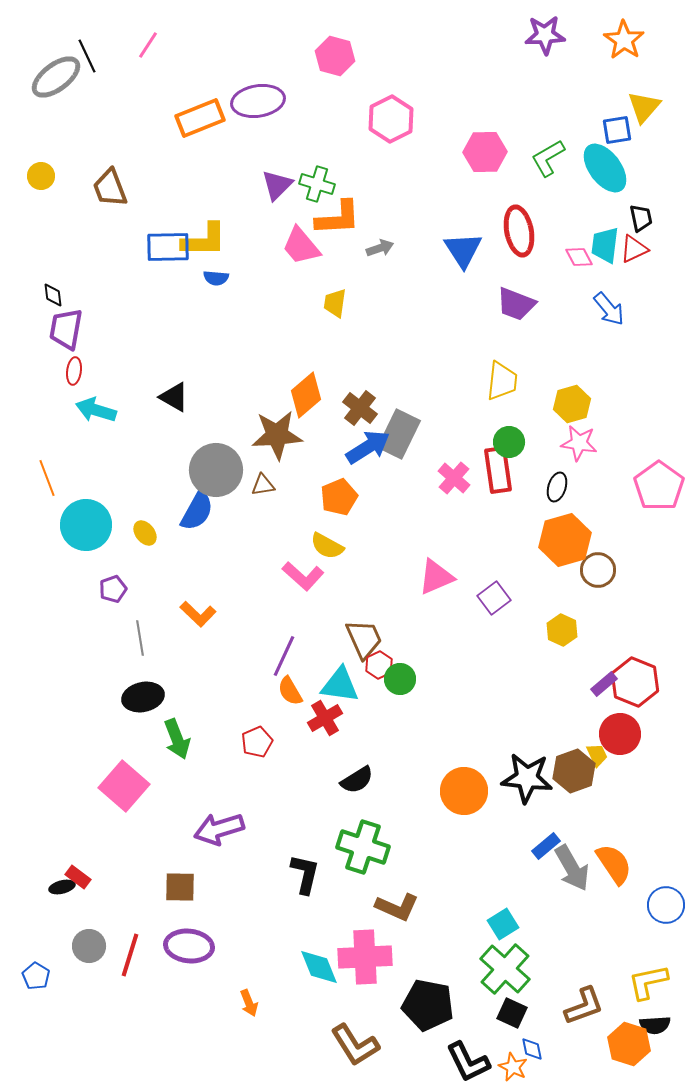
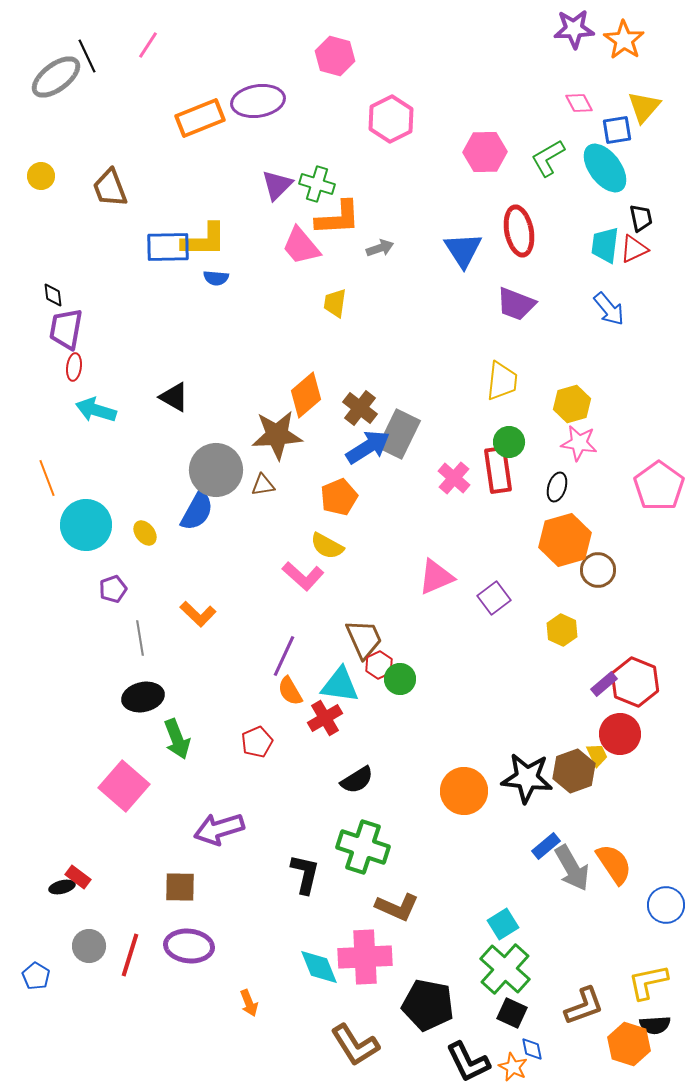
purple star at (545, 35): moved 29 px right, 6 px up
pink diamond at (579, 257): moved 154 px up
red ellipse at (74, 371): moved 4 px up
